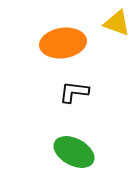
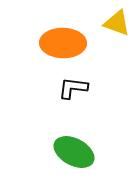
orange ellipse: rotated 9 degrees clockwise
black L-shape: moved 1 px left, 4 px up
